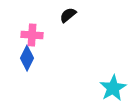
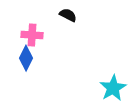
black semicircle: rotated 66 degrees clockwise
blue diamond: moved 1 px left
